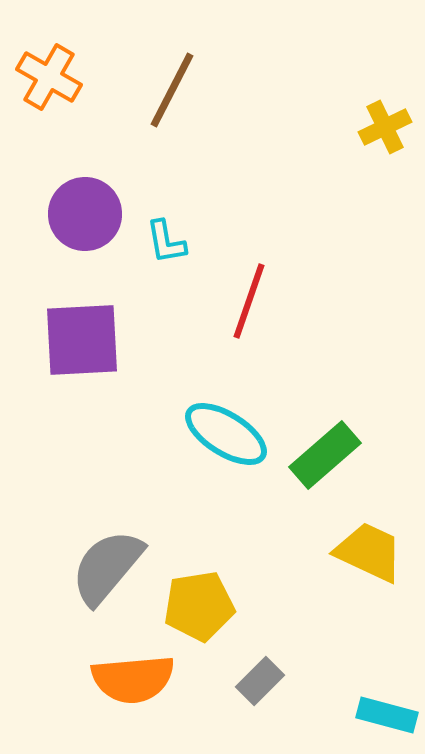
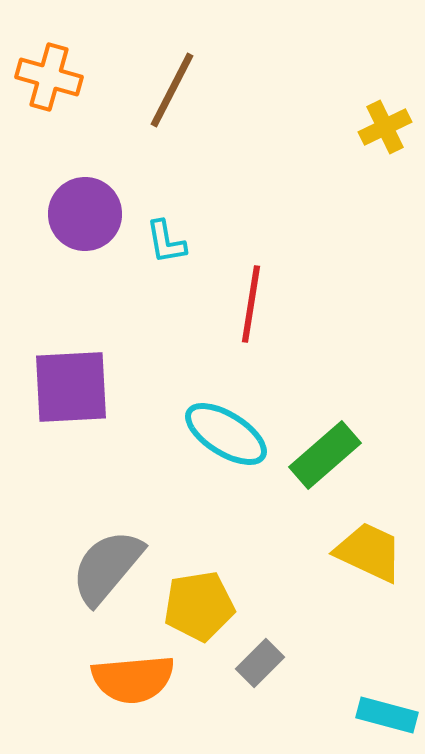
orange cross: rotated 14 degrees counterclockwise
red line: moved 2 px right, 3 px down; rotated 10 degrees counterclockwise
purple square: moved 11 px left, 47 px down
gray rectangle: moved 18 px up
